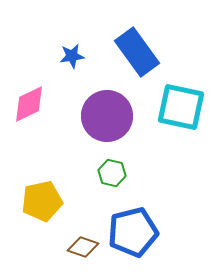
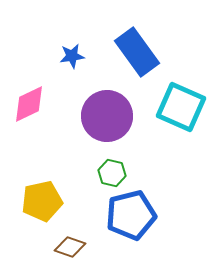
cyan square: rotated 12 degrees clockwise
blue pentagon: moved 2 px left, 17 px up
brown diamond: moved 13 px left
